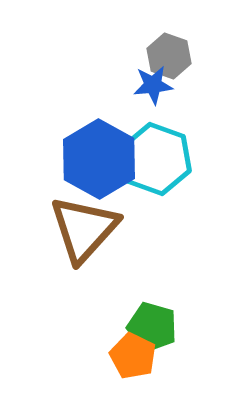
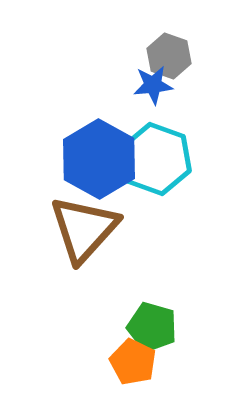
orange pentagon: moved 6 px down
